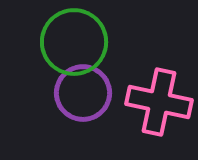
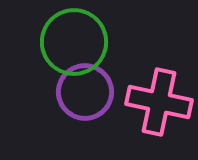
purple circle: moved 2 px right, 1 px up
